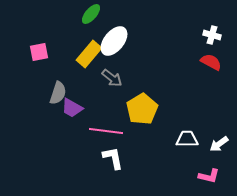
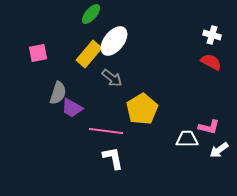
pink square: moved 1 px left, 1 px down
white arrow: moved 6 px down
pink L-shape: moved 49 px up
